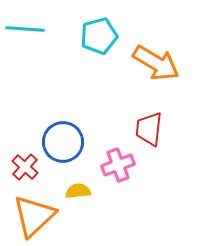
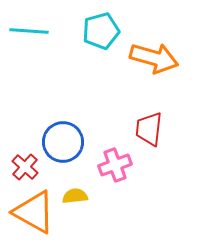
cyan line: moved 4 px right, 2 px down
cyan pentagon: moved 2 px right, 5 px up
orange arrow: moved 2 px left, 5 px up; rotated 15 degrees counterclockwise
pink cross: moved 3 px left
yellow semicircle: moved 3 px left, 5 px down
orange triangle: moved 4 px up; rotated 48 degrees counterclockwise
